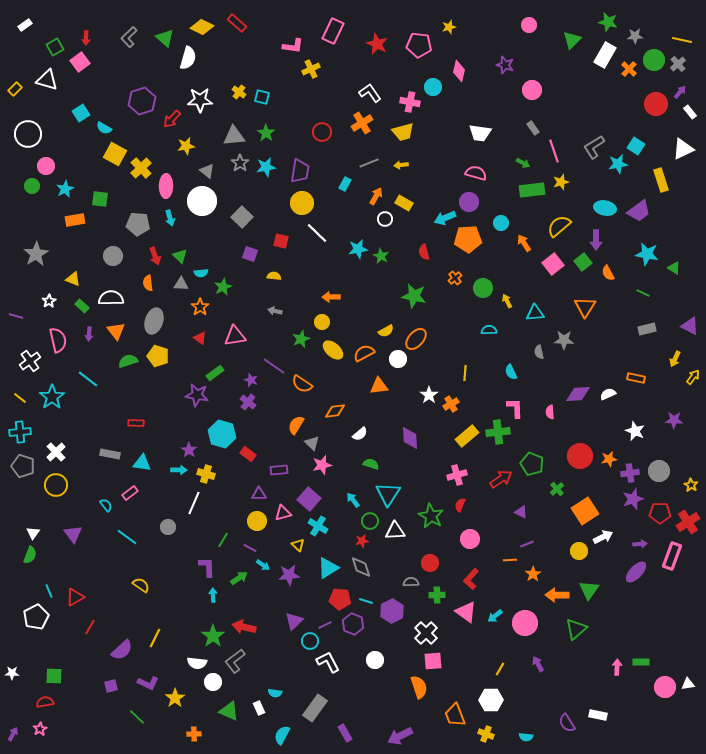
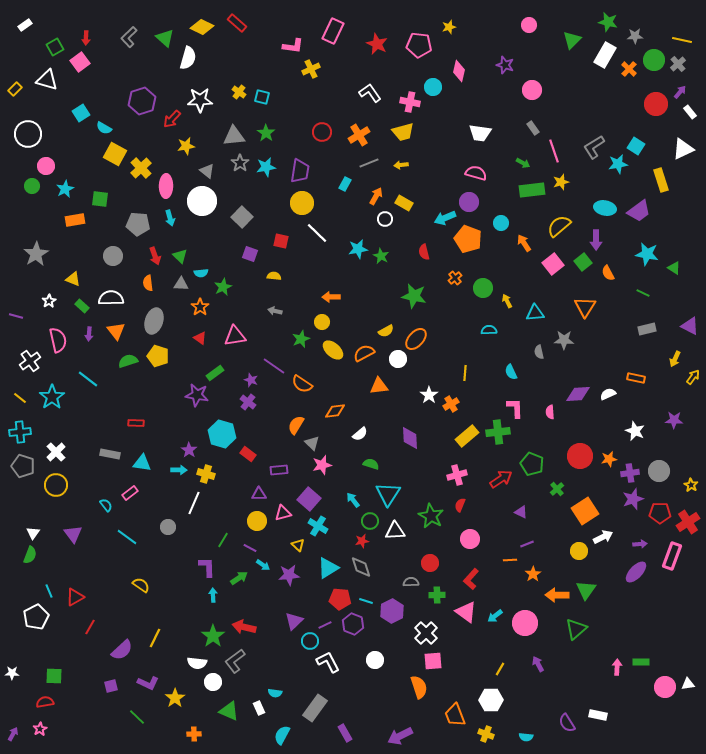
orange cross at (362, 123): moved 3 px left, 12 px down
orange pentagon at (468, 239): rotated 24 degrees clockwise
green triangle at (589, 590): moved 3 px left
